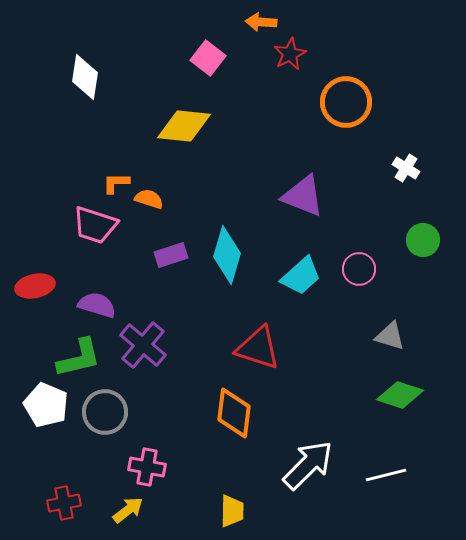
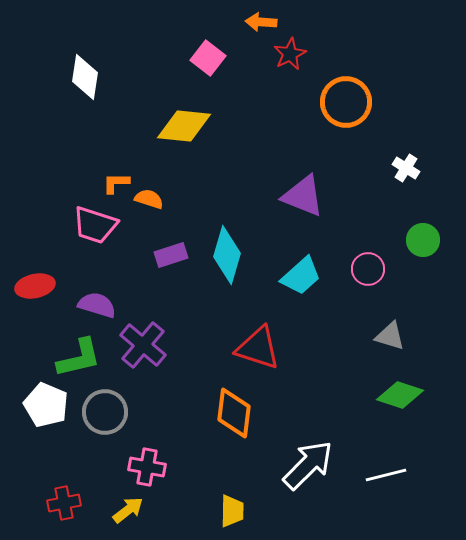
pink circle: moved 9 px right
